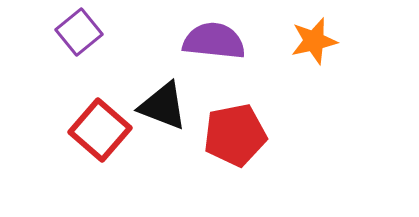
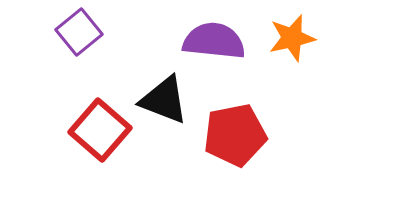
orange star: moved 22 px left, 3 px up
black triangle: moved 1 px right, 6 px up
